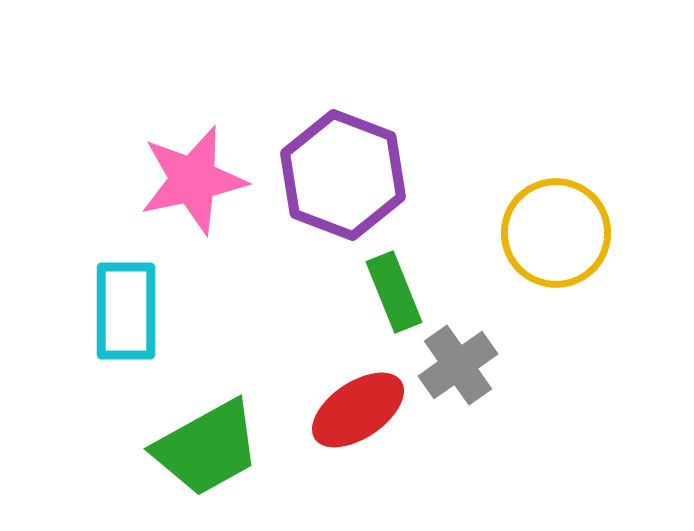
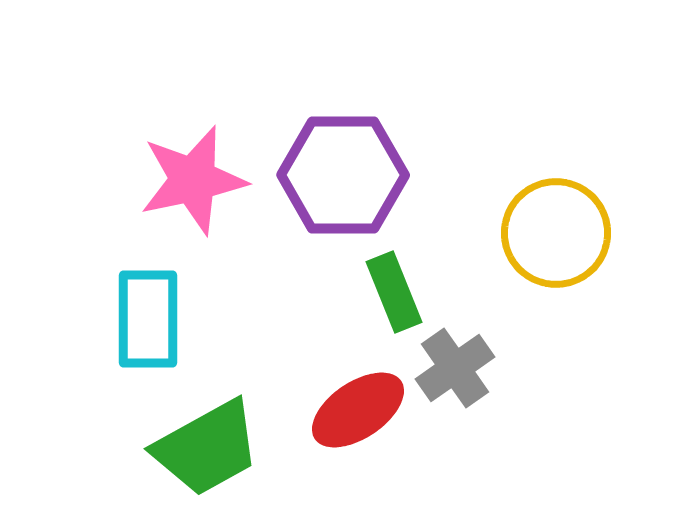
purple hexagon: rotated 21 degrees counterclockwise
cyan rectangle: moved 22 px right, 8 px down
gray cross: moved 3 px left, 3 px down
